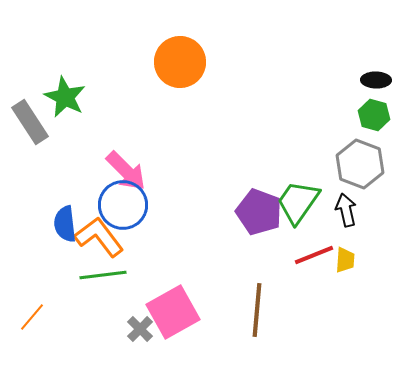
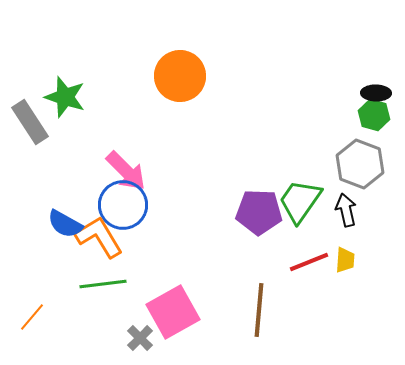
orange circle: moved 14 px down
black ellipse: moved 13 px down
green star: rotated 9 degrees counterclockwise
green trapezoid: moved 2 px right, 1 px up
purple pentagon: rotated 18 degrees counterclockwise
blue semicircle: rotated 54 degrees counterclockwise
orange L-shape: rotated 6 degrees clockwise
red line: moved 5 px left, 7 px down
green line: moved 9 px down
brown line: moved 2 px right
gray cross: moved 9 px down
